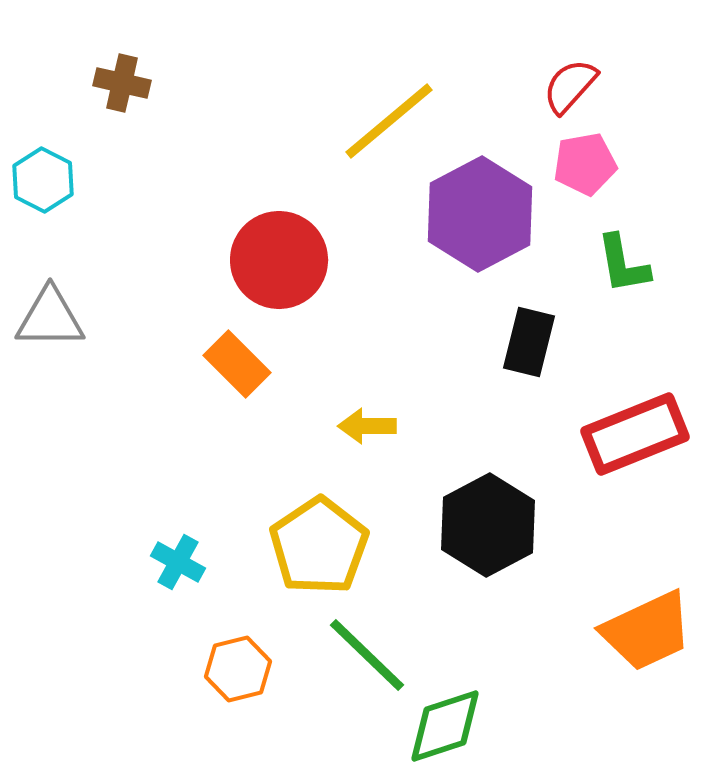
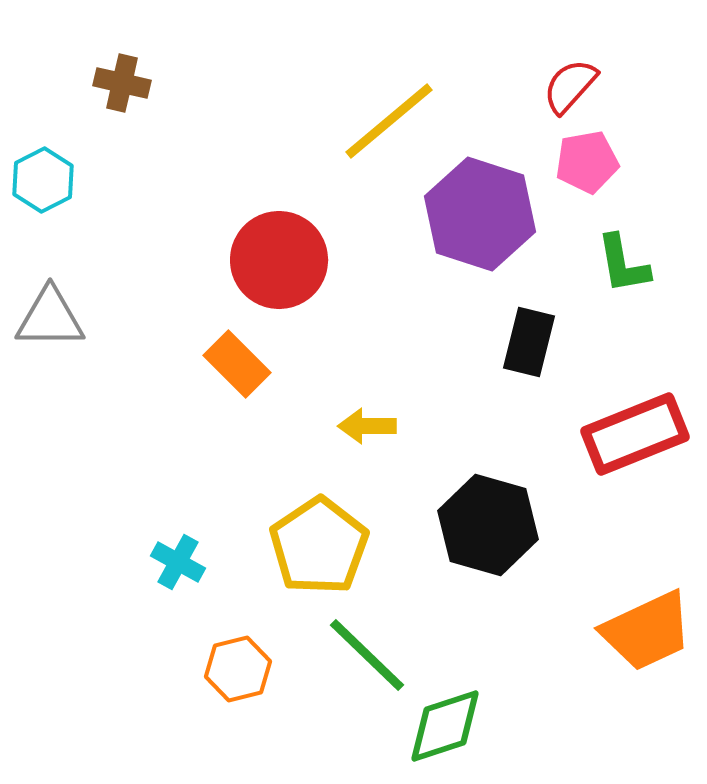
pink pentagon: moved 2 px right, 2 px up
cyan hexagon: rotated 6 degrees clockwise
purple hexagon: rotated 14 degrees counterclockwise
black hexagon: rotated 16 degrees counterclockwise
